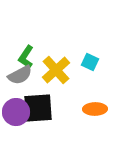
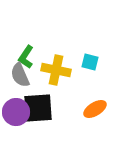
cyan square: rotated 12 degrees counterclockwise
yellow cross: rotated 36 degrees counterclockwise
gray semicircle: rotated 95 degrees clockwise
orange ellipse: rotated 30 degrees counterclockwise
